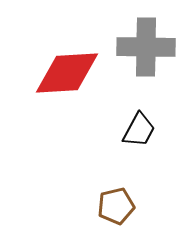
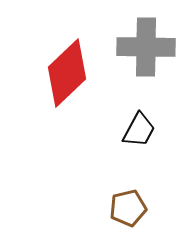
red diamond: rotated 40 degrees counterclockwise
brown pentagon: moved 12 px right, 2 px down
